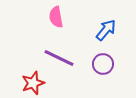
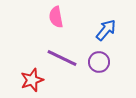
purple line: moved 3 px right
purple circle: moved 4 px left, 2 px up
red star: moved 1 px left, 3 px up
